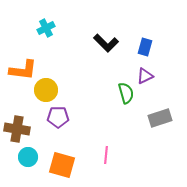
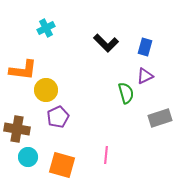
purple pentagon: rotated 25 degrees counterclockwise
